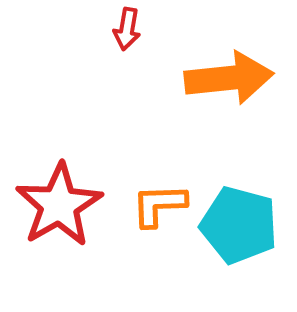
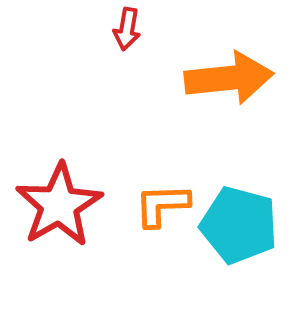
orange L-shape: moved 3 px right
